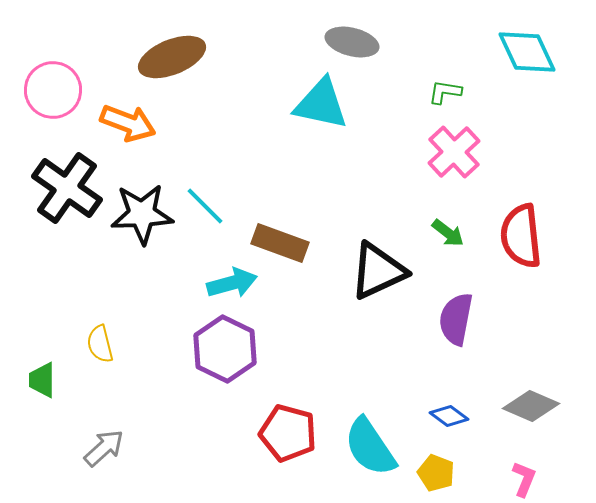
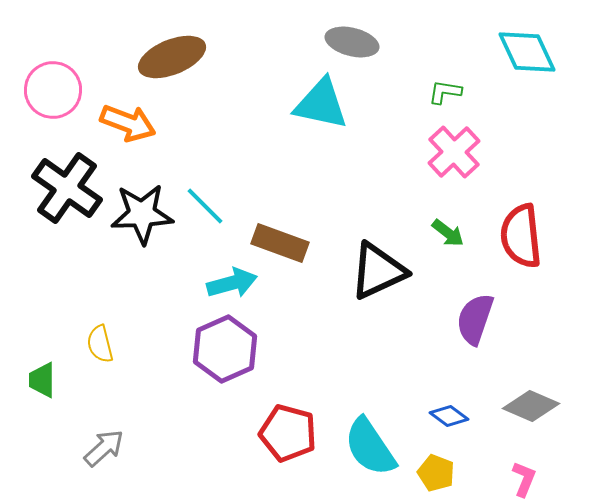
purple semicircle: moved 19 px right; rotated 8 degrees clockwise
purple hexagon: rotated 10 degrees clockwise
